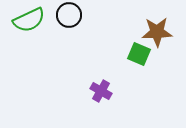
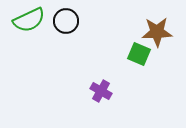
black circle: moved 3 px left, 6 px down
